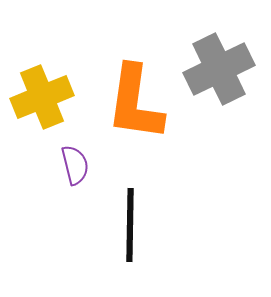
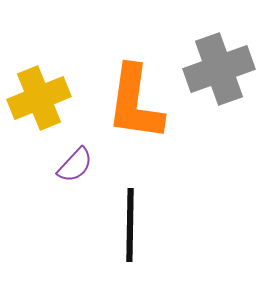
gray cross: rotated 6 degrees clockwise
yellow cross: moved 3 px left, 1 px down
purple semicircle: rotated 57 degrees clockwise
